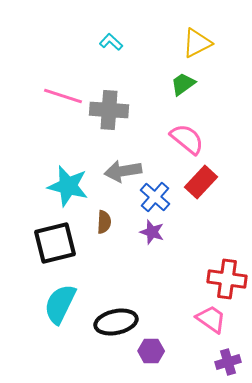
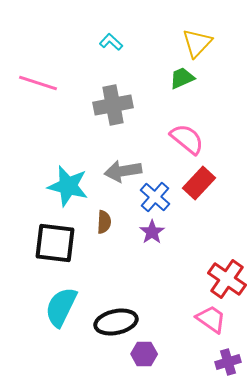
yellow triangle: rotated 20 degrees counterclockwise
green trapezoid: moved 1 px left, 6 px up; rotated 12 degrees clockwise
pink line: moved 25 px left, 13 px up
gray cross: moved 4 px right, 5 px up; rotated 15 degrees counterclockwise
red rectangle: moved 2 px left, 1 px down
purple star: rotated 20 degrees clockwise
black square: rotated 21 degrees clockwise
red cross: rotated 27 degrees clockwise
cyan semicircle: moved 1 px right, 3 px down
purple hexagon: moved 7 px left, 3 px down
